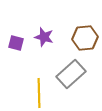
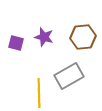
brown hexagon: moved 2 px left, 1 px up
gray rectangle: moved 2 px left, 2 px down; rotated 12 degrees clockwise
